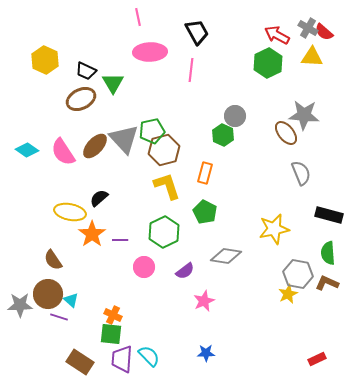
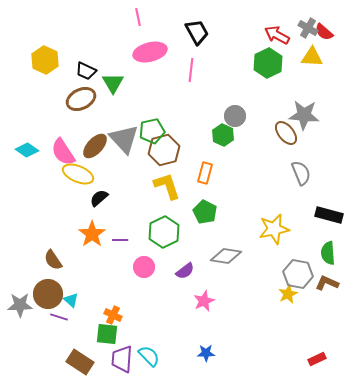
pink ellipse at (150, 52): rotated 12 degrees counterclockwise
yellow ellipse at (70, 212): moved 8 px right, 38 px up; rotated 12 degrees clockwise
green square at (111, 334): moved 4 px left
